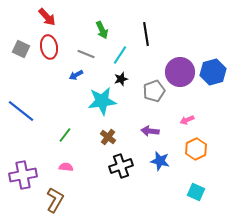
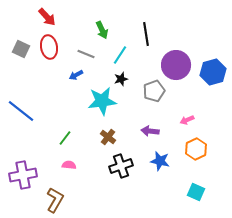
purple circle: moved 4 px left, 7 px up
green line: moved 3 px down
pink semicircle: moved 3 px right, 2 px up
